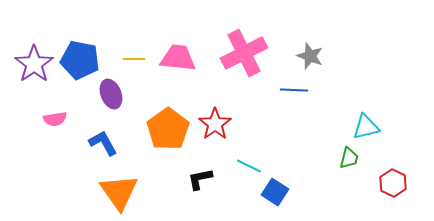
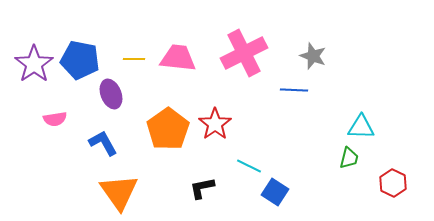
gray star: moved 3 px right
cyan triangle: moved 5 px left; rotated 16 degrees clockwise
black L-shape: moved 2 px right, 9 px down
